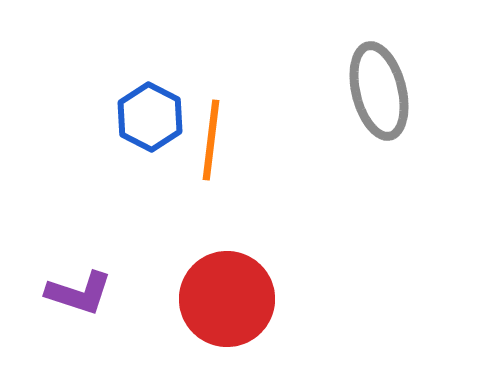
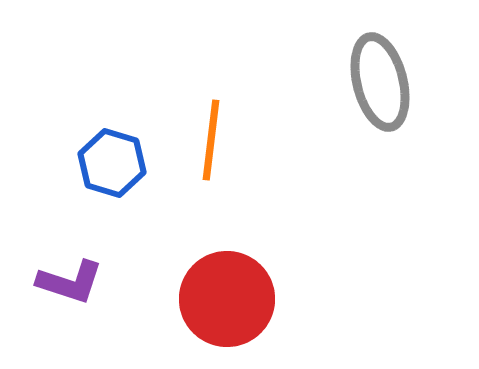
gray ellipse: moved 1 px right, 9 px up
blue hexagon: moved 38 px left, 46 px down; rotated 10 degrees counterclockwise
purple L-shape: moved 9 px left, 11 px up
